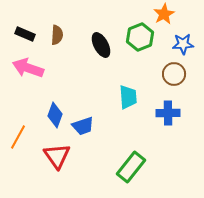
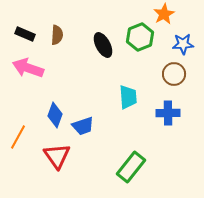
black ellipse: moved 2 px right
